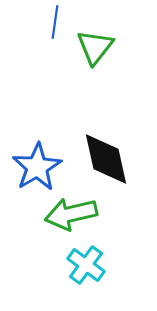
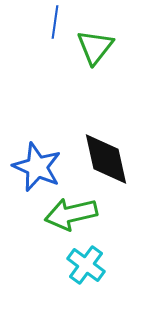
blue star: rotated 18 degrees counterclockwise
